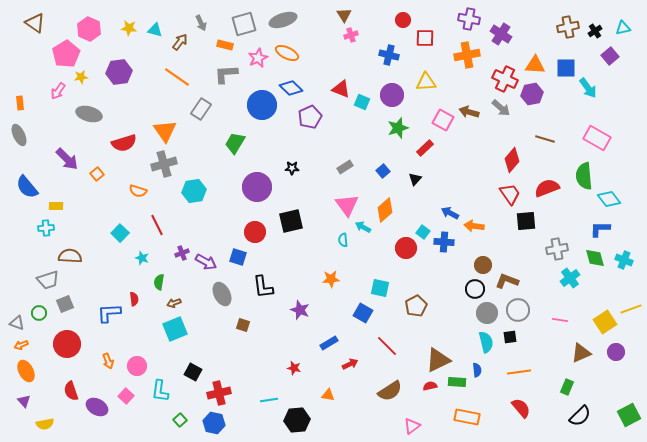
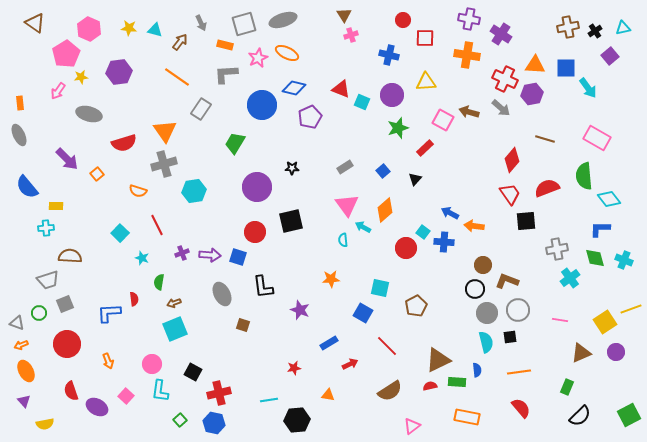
orange cross at (467, 55): rotated 20 degrees clockwise
blue diamond at (291, 88): moved 3 px right; rotated 30 degrees counterclockwise
purple arrow at (206, 262): moved 4 px right, 7 px up; rotated 25 degrees counterclockwise
pink circle at (137, 366): moved 15 px right, 2 px up
red star at (294, 368): rotated 24 degrees counterclockwise
